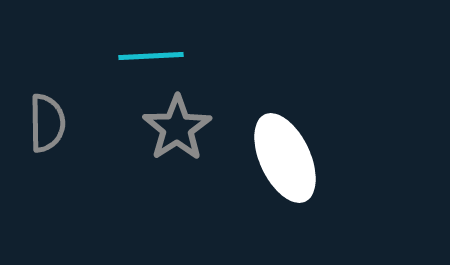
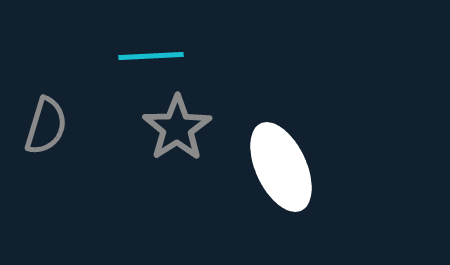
gray semicircle: moved 1 px left, 3 px down; rotated 18 degrees clockwise
white ellipse: moved 4 px left, 9 px down
